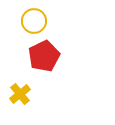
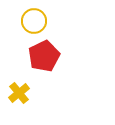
yellow cross: moved 1 px left, 1 px up
